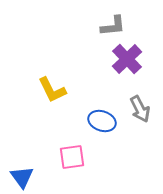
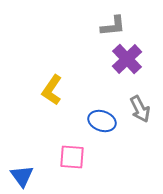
yellow L-shape: rotated 60 degrees clockwise
pink square: rotated 12 degrees clockwise
blue triangle: moved 1 px up
